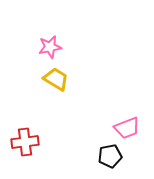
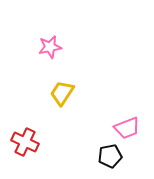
yellow trapezoid: moved 6 px right, 14 px down; rotated 88 degrees counterclockwise
red cross: rotated 32 degrees clockwise
